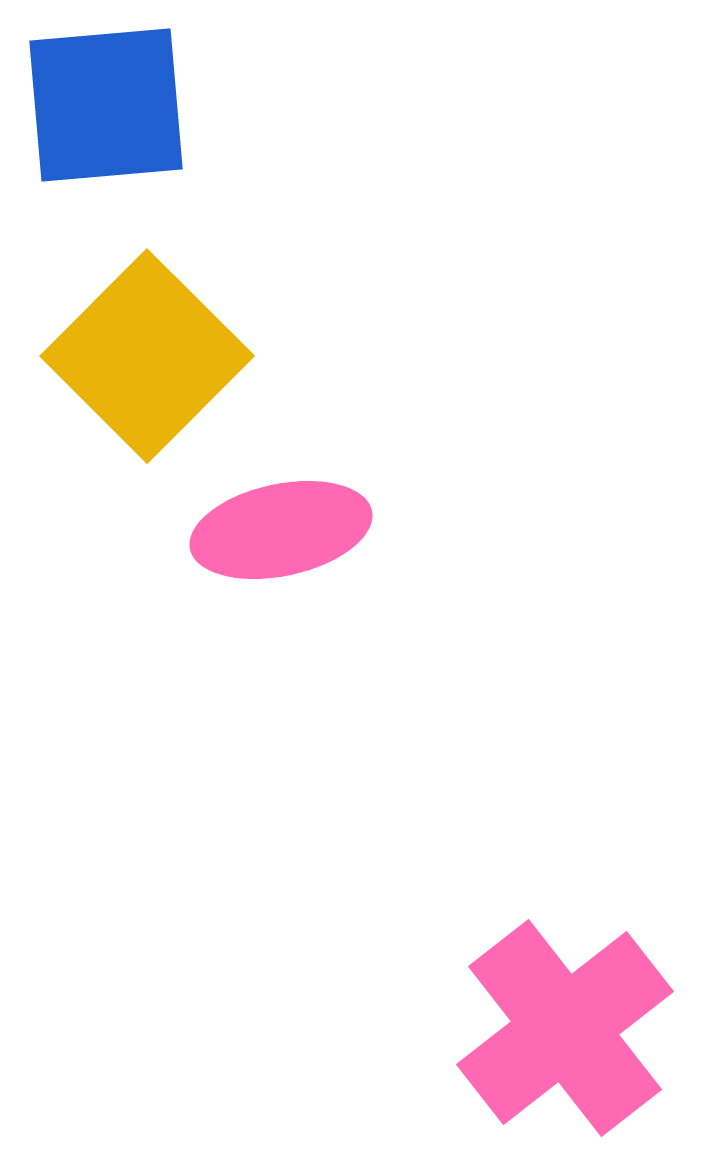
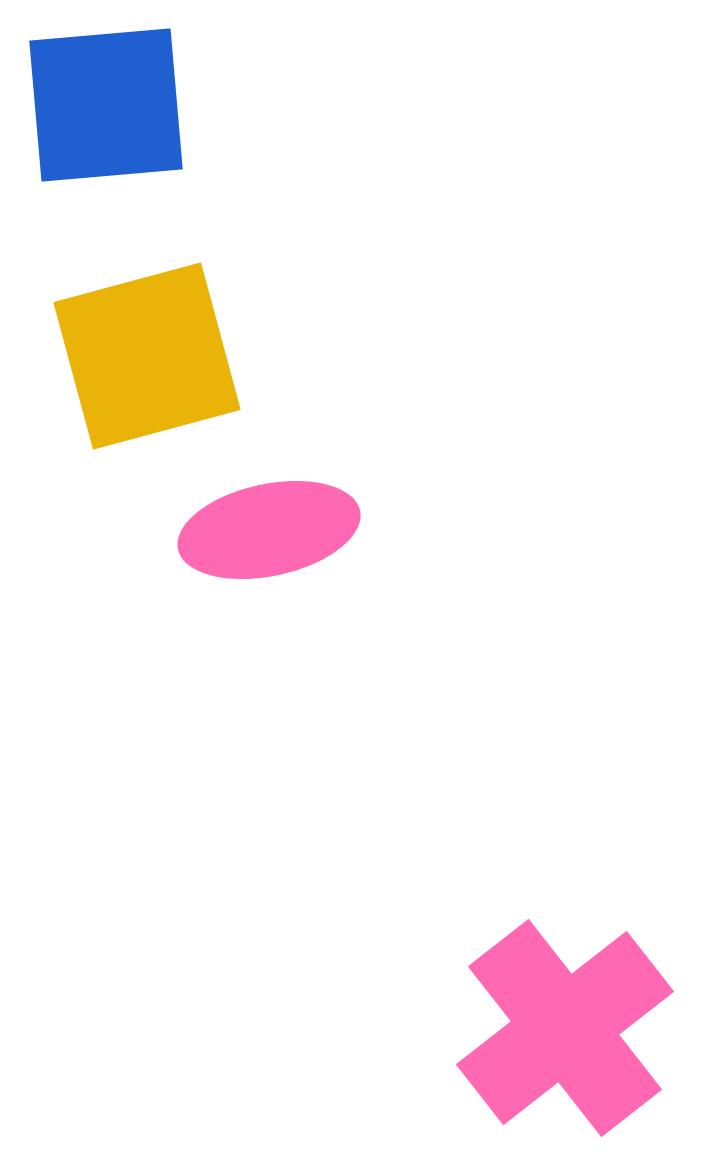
yellow square: rotated 30 degrees clockwise
pink ellipse: moved 12 px left
